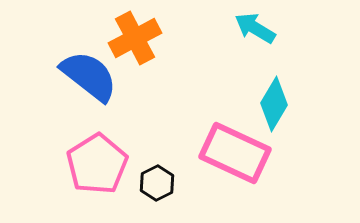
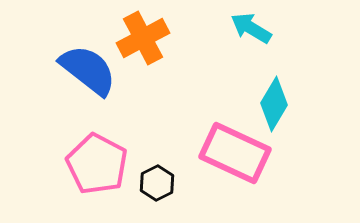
cyan arrow: moved 4 px left
orange cross: moved 8 px right
blue semicircle: moved 1 px left, 6 px up
pink pentagon: rotated 12 degrees counterclockwise
